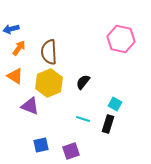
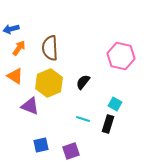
pink hexagon: moved 17 px down
brown semicircle: moved 1 px right, 4 px up
